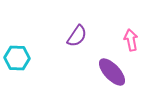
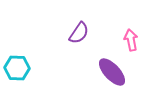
purple semicircle: moved 2 px right, 3 px up
cyan hexagon: moved 10 px down
